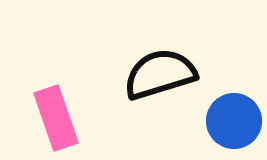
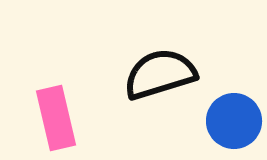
pink rectangle: rotated 6 degrees clockwise
